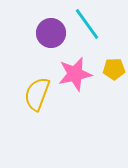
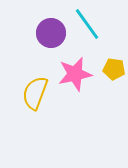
yellow pentagon: rotated 10 degrees clockwise
yellow semicircle: moved 2 px left, 1 px up
